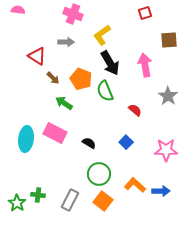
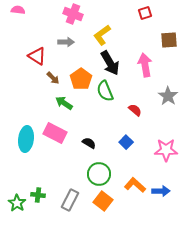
orange pentagon: rotated 15 degrees clockwise
